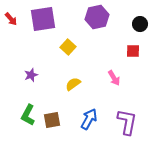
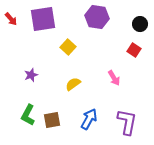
purple hexagon: rotated 20 degrees clockwise
red square: moved 1 px right, 1 px up; rotated 32 degrees clockwise
